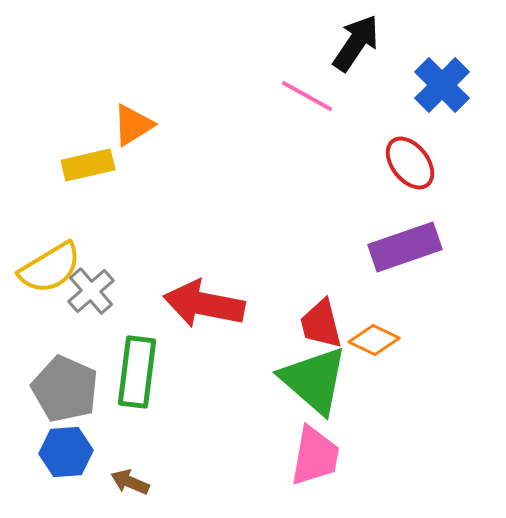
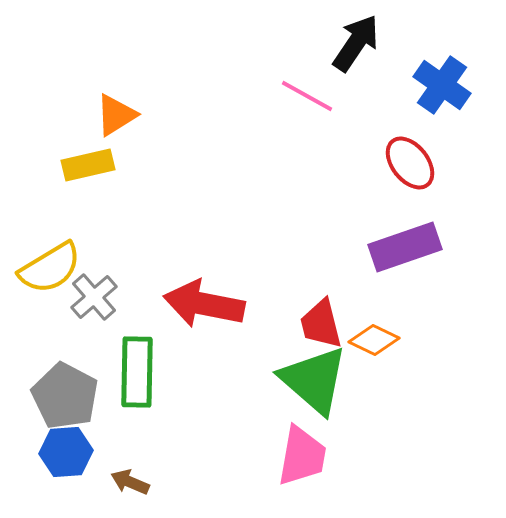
blue cross: rotated 10 degrees counterclockwise
orange triangle: moved 17 px left, 10 px up
gray cross: moved 3 px right, 6 px down
green rectangle: rotated 6 degrees counterclockwise
gray pentagon: moved 7 px down; rotated 4 degrees clockwise
pink trapezoid: moved 13 px left
